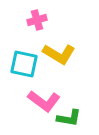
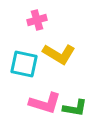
pink L-shape: moved 1 px right, 2 px down; rotated 20 degrees counterclockwise
green L-shape: moved 6 px right, 10 px up
